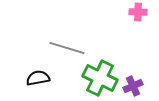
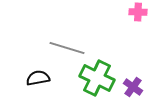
green cross: moved 3 px left
purple cross: moved 1 px down; rotated 30 degrees counterclockwise
